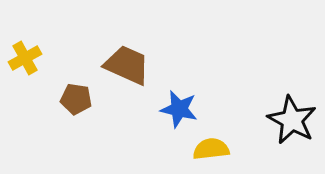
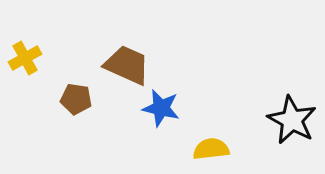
blue star: moved 18 px left, 1 px up
